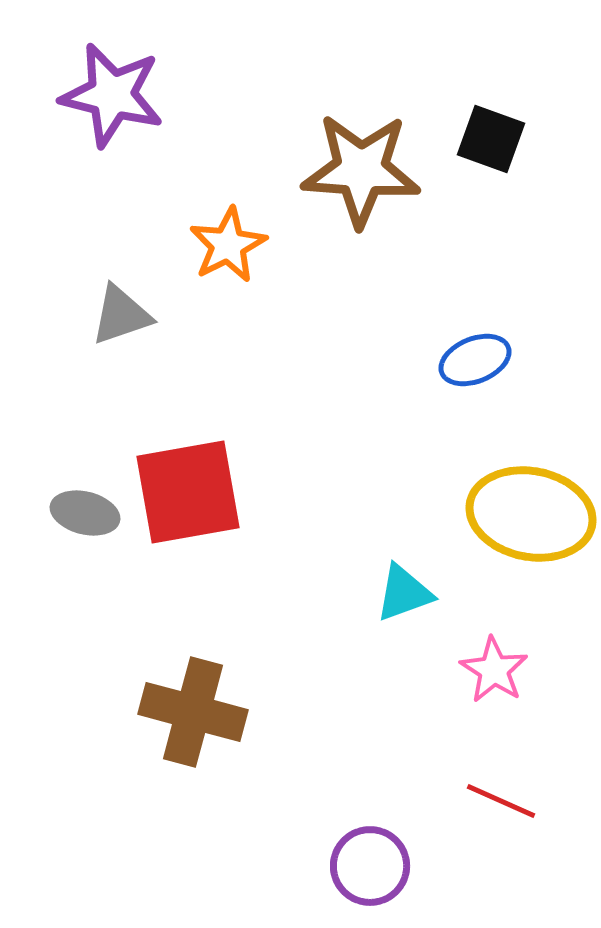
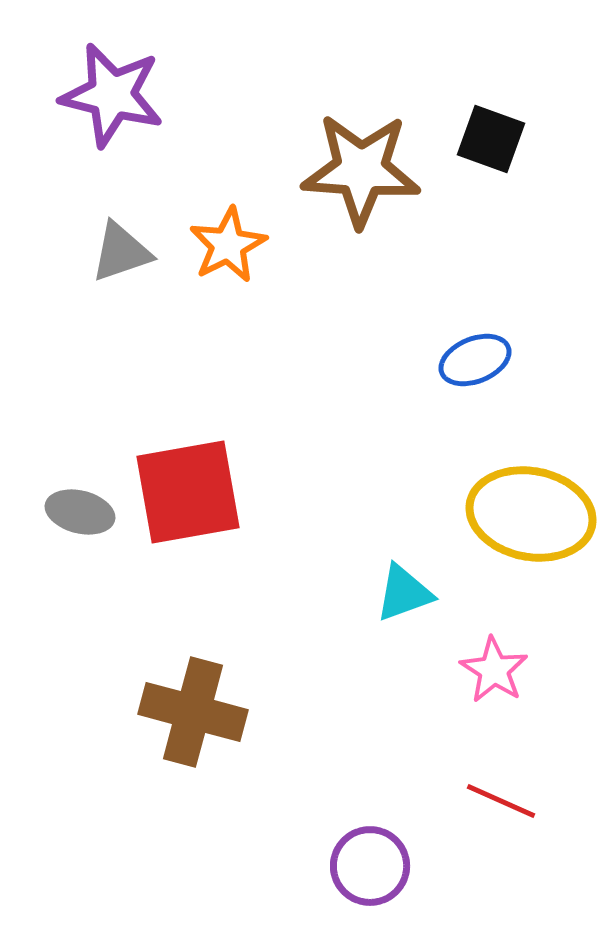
gray triangle: moved 63 px up
gray ellipse: moved 5 px left, 1 px up
